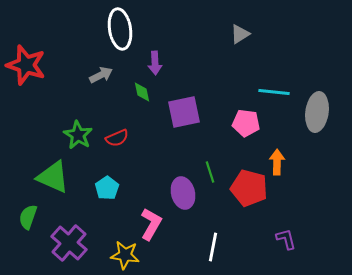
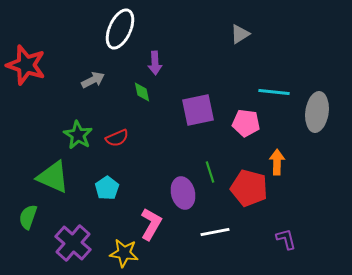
white ellipse: rotated 33 degrees clockwise
gray arrow: moved 8 px left, 5 px down
purple square: moved 14 px right, 2 px up
purple cross: moved 4 px right
white line: moved 2 px right, 15 px up; rotated 68 degrees clockwise
yellow star: moved 1 px left, 2 px up
